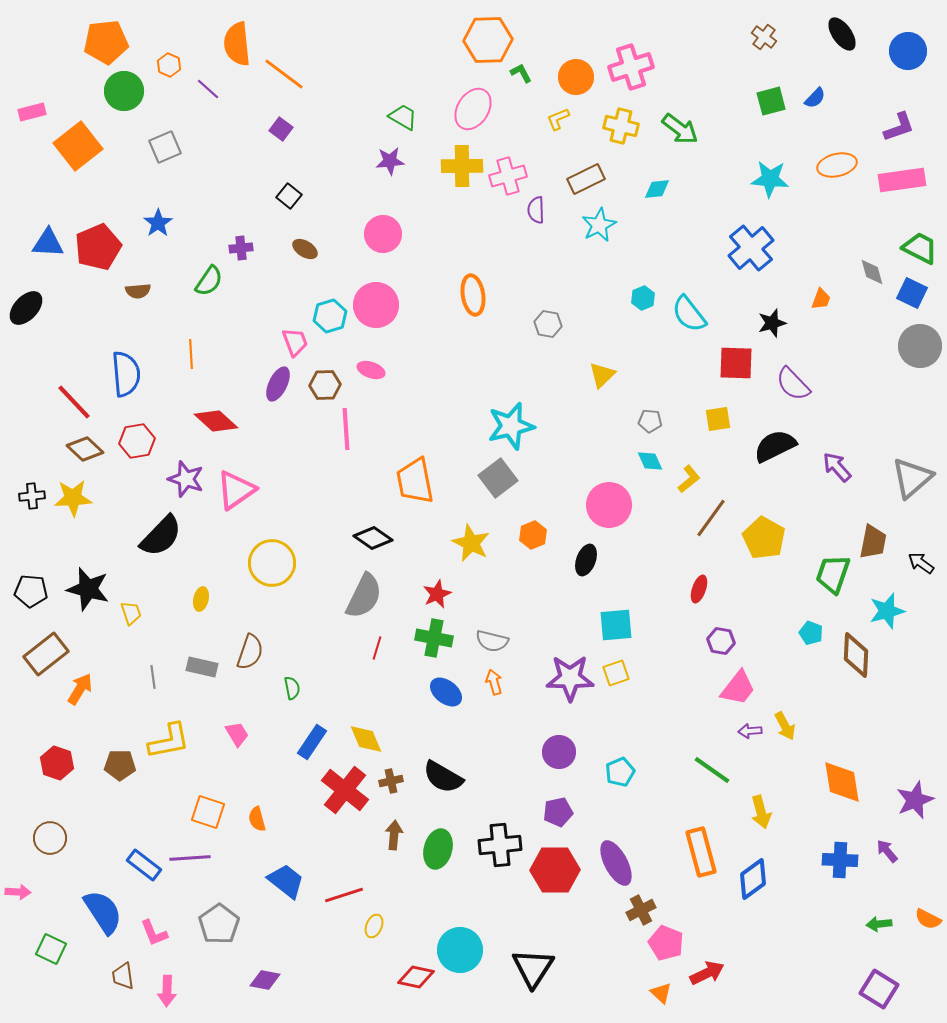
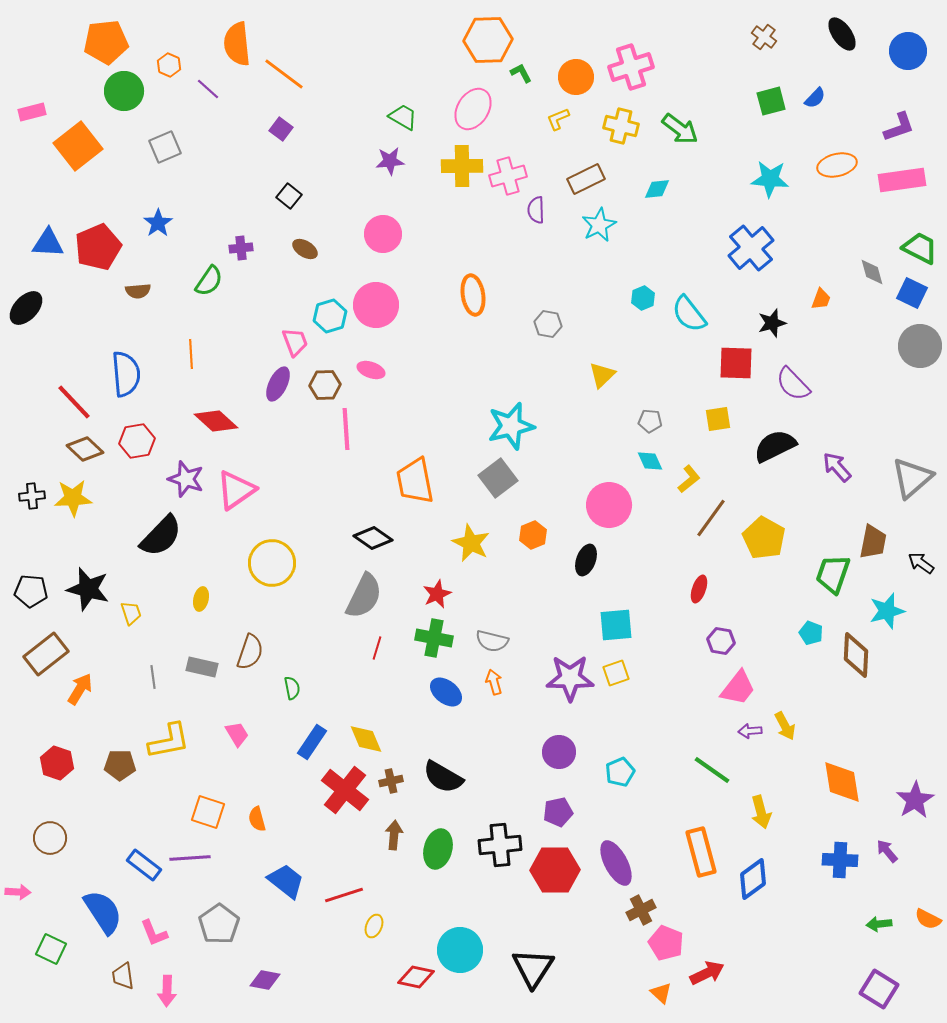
purple star at (915, 800): rotated 9 degrees counterclockwise
